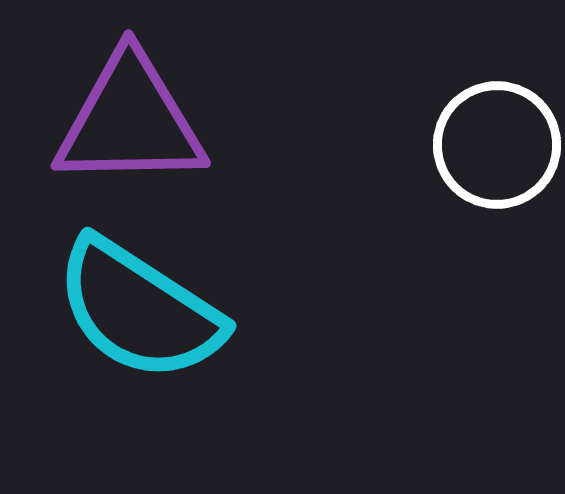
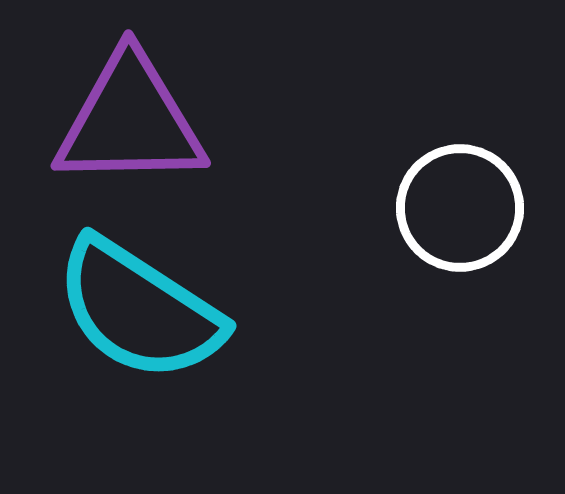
white circle: moved 37 px left, 63 px down
